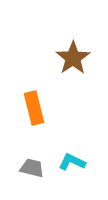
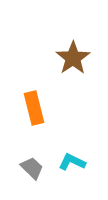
gray trapezoid: rotated 30 degrees clockwise
